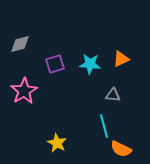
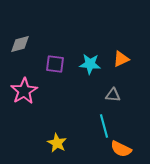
purple square: rotated 24 degrees clockwise
